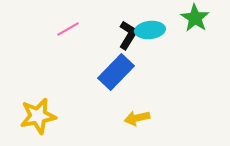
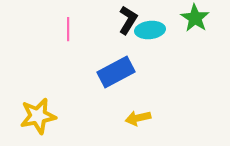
pink line: rotated 60 degrees counterclockwise
black L-shape: moved 15 px up
blue rectangle: rotated 18 degrees clockwise
yellow arrow: moved 1 px right
